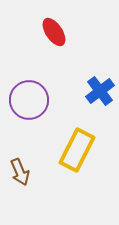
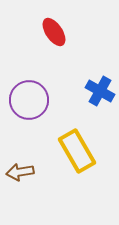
blue cross: rotated 24 degrees counterclockwise
yellow rectangle: moved 1 px down; rotated 57 degrees counterclockwise
brown arrow: rotated 104 degrees clockwise
